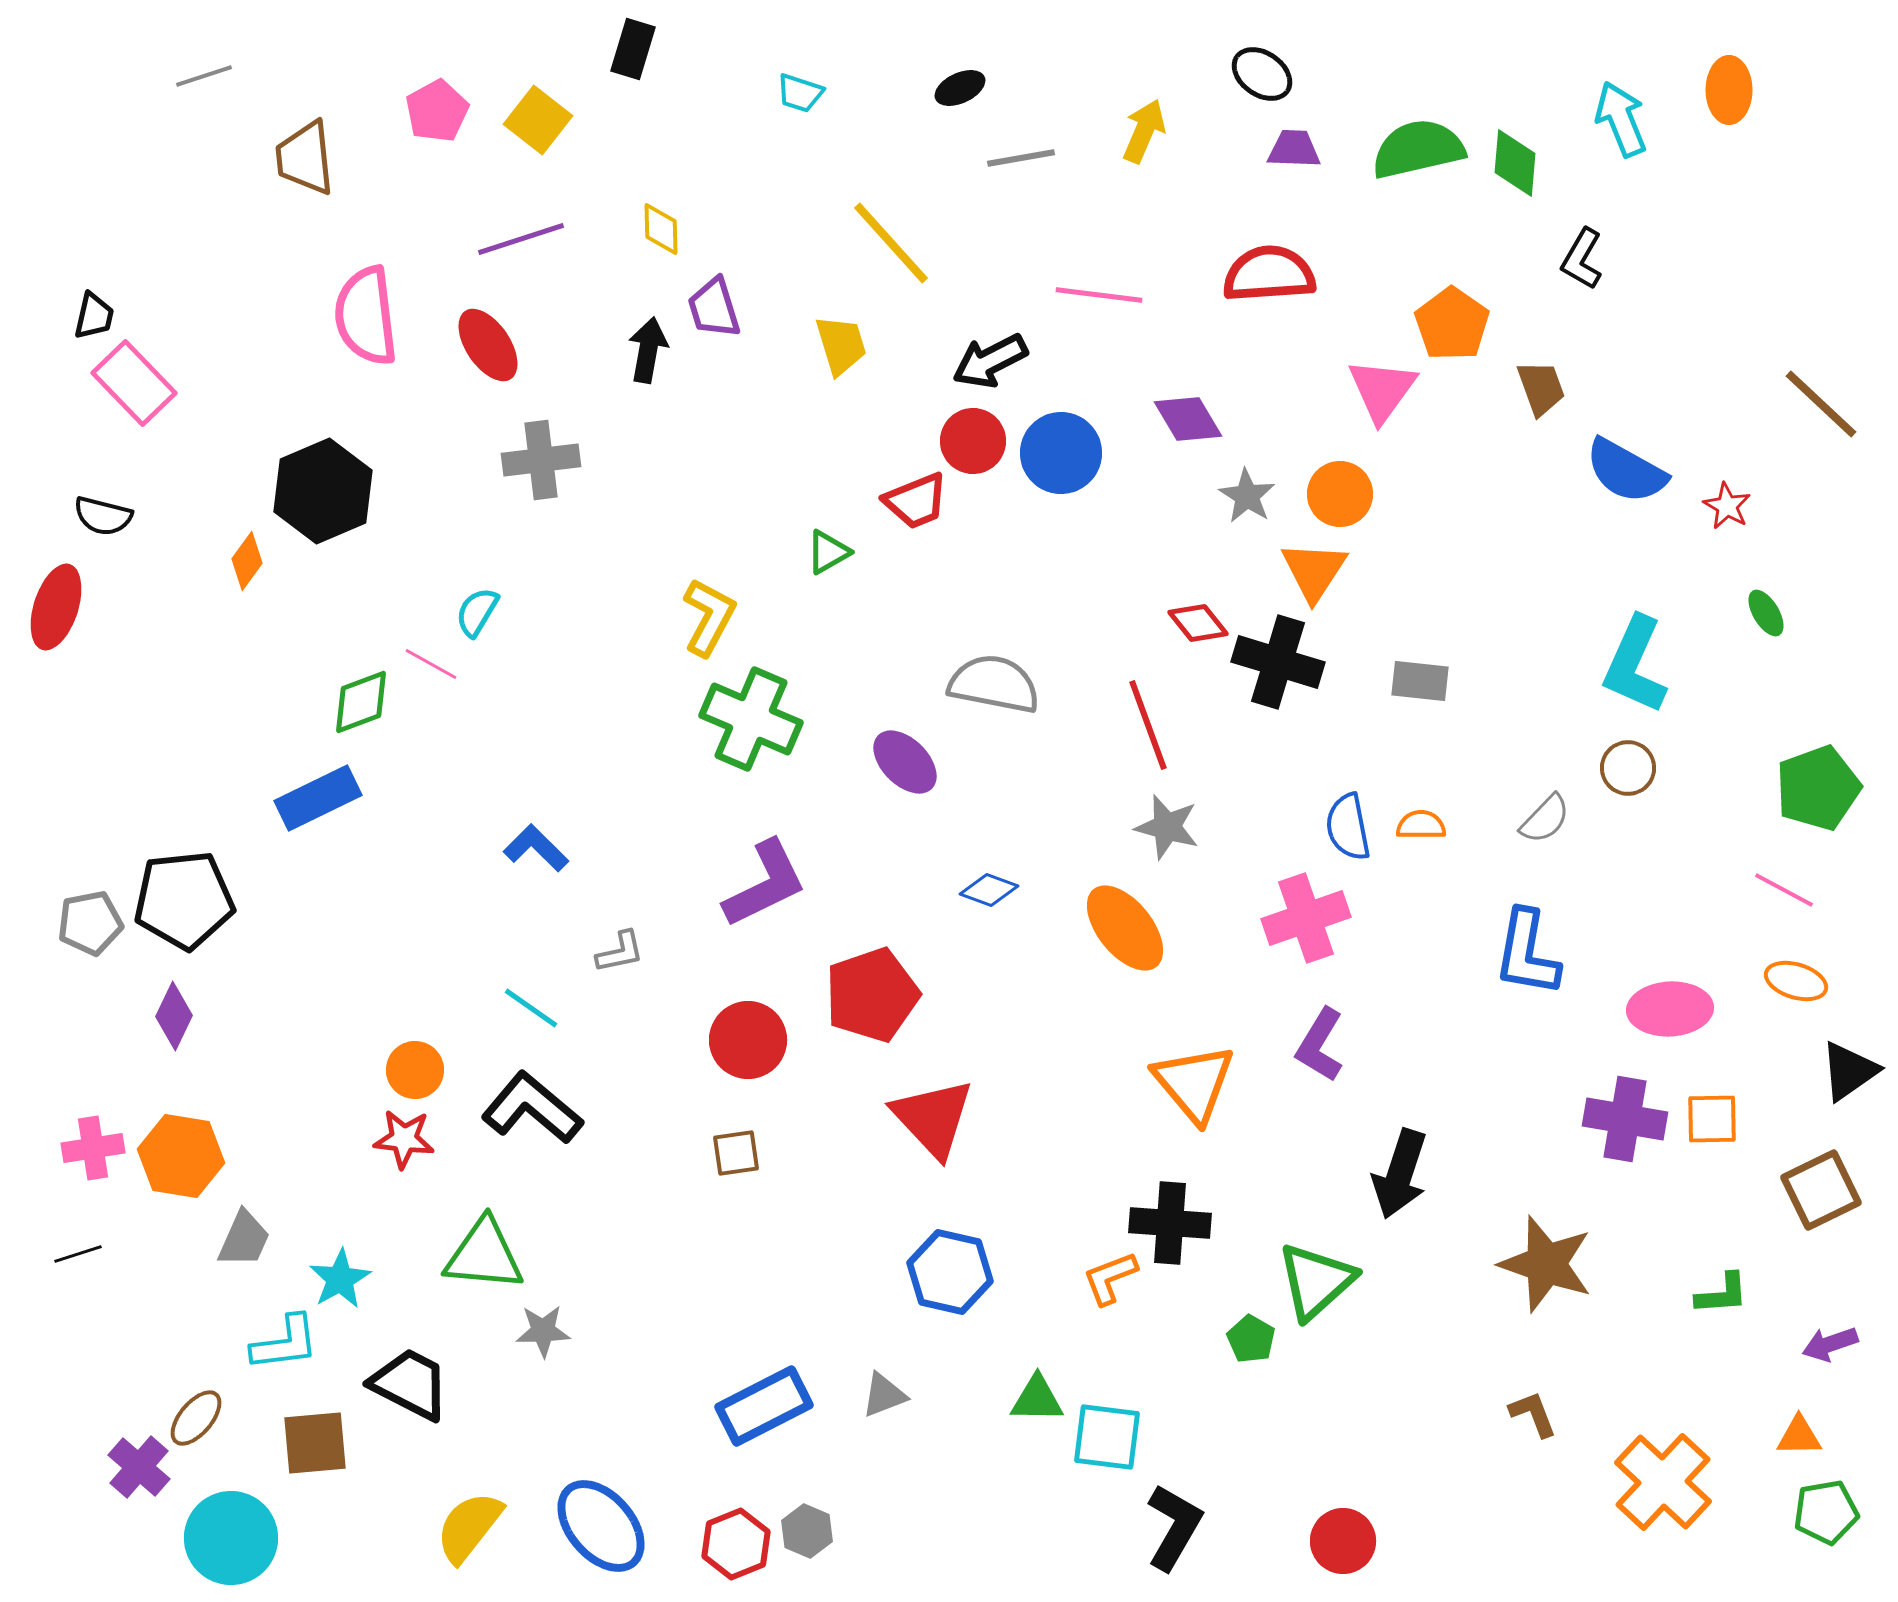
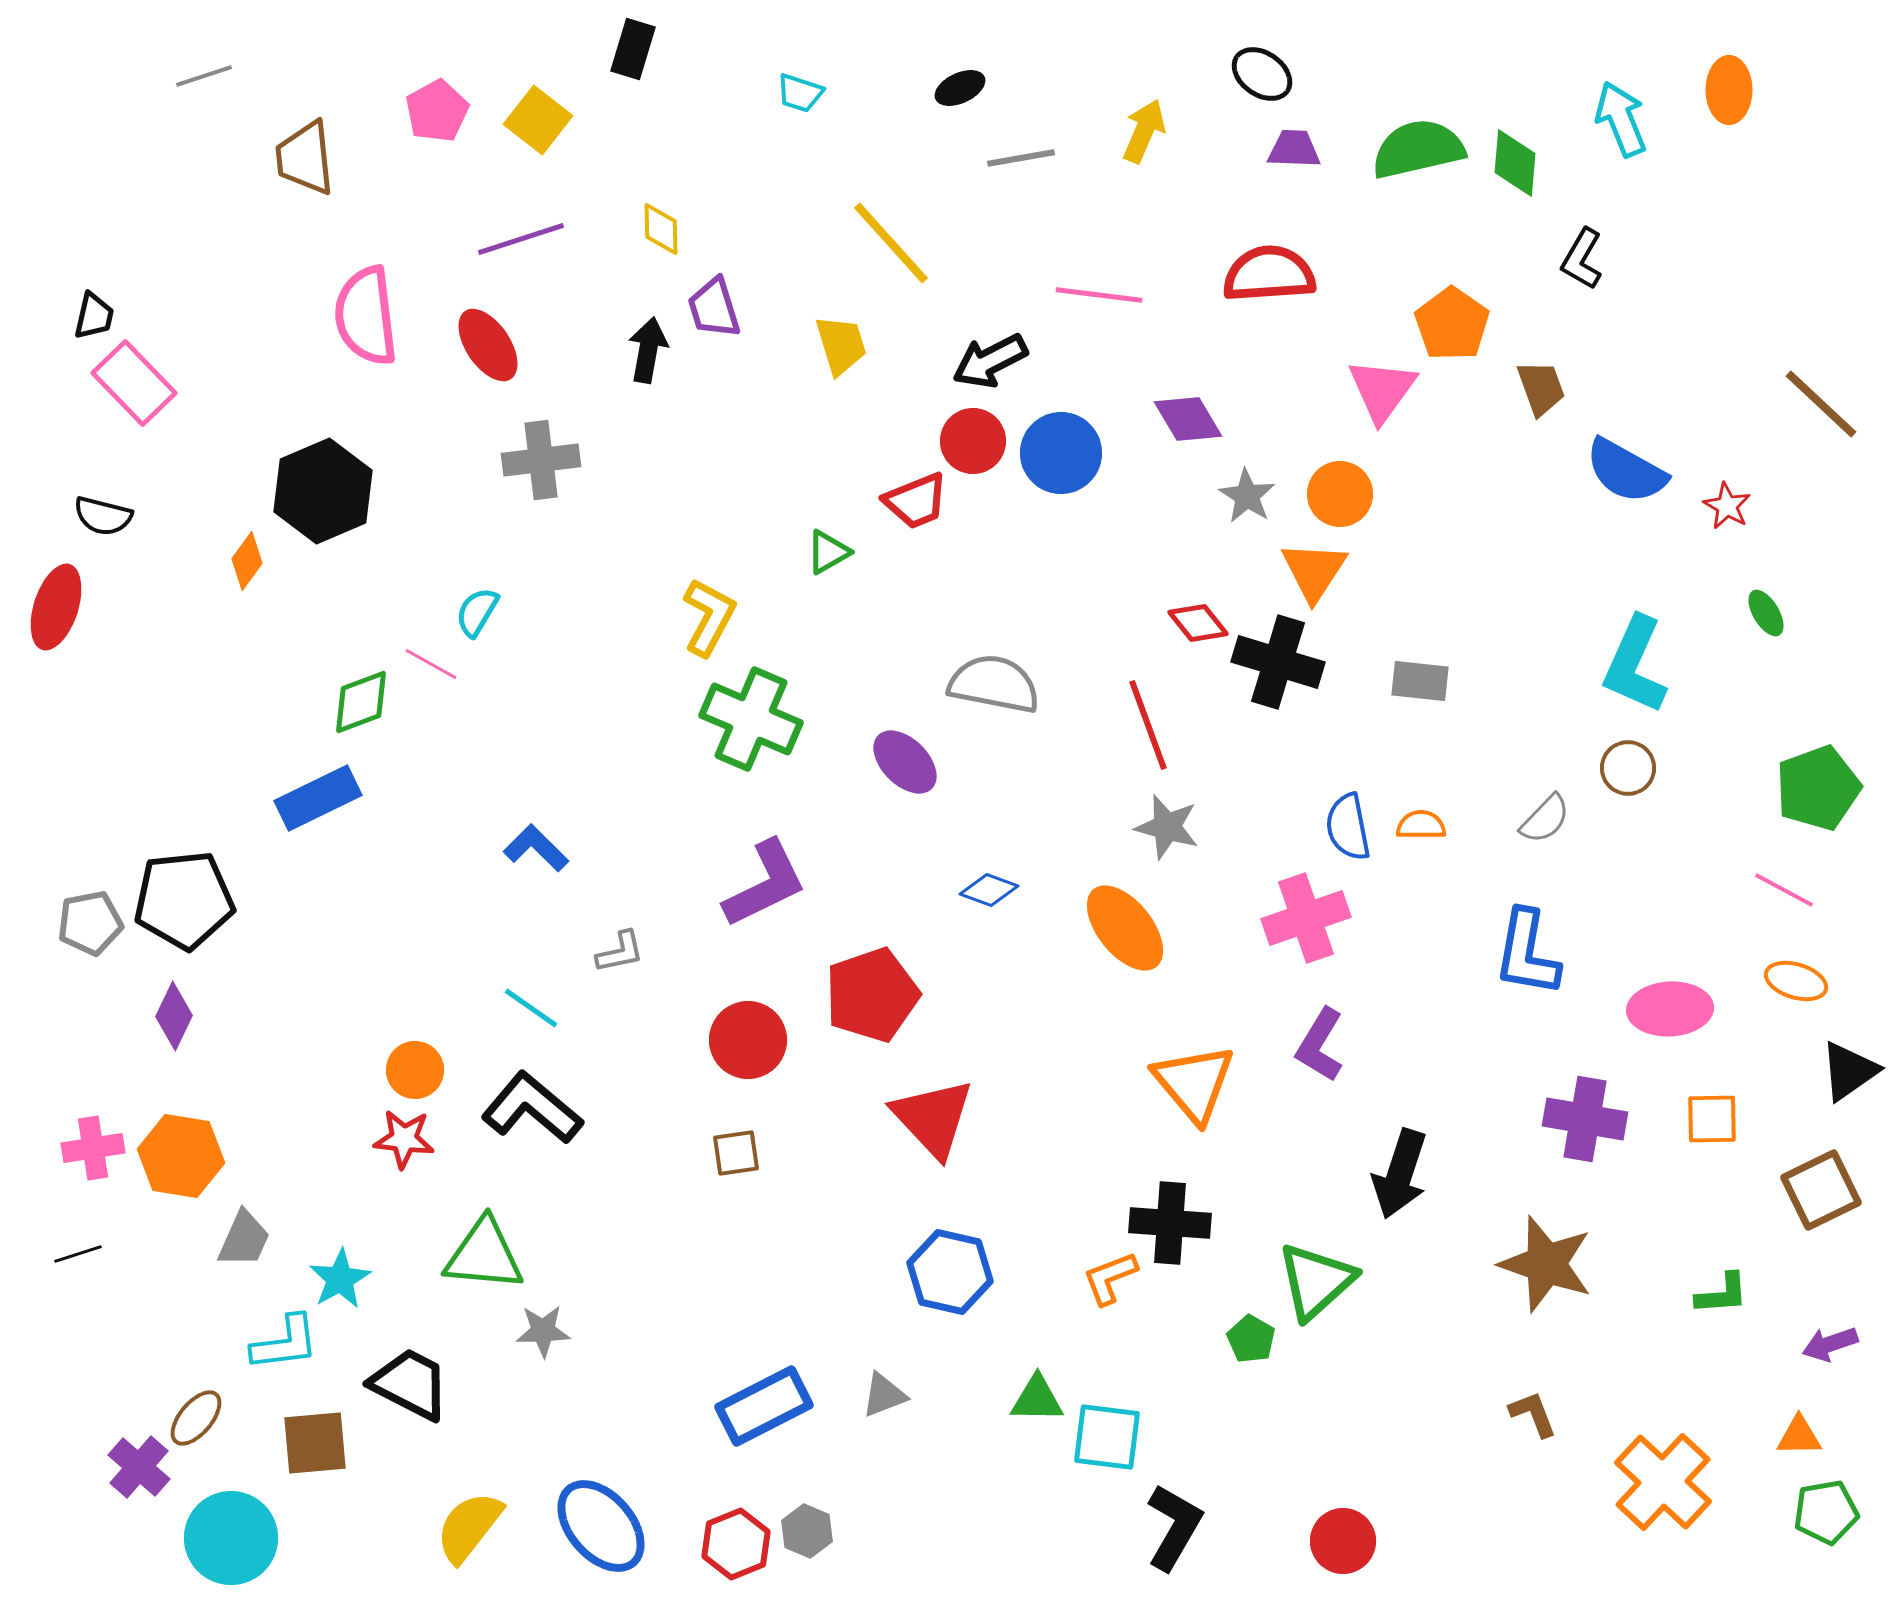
purple cross at (1625, 1119): moved 40 px left
